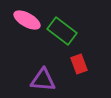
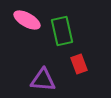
green rectangle: rotated 40 degrees clockwise
